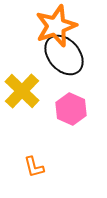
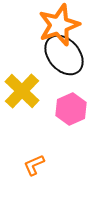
orange star: moved 3 px right, 1 px up
pink hexagon: rotated 12 degrees clockwise
orange L-shape: moved 2 px up; rotated 80 degrees clockwise
